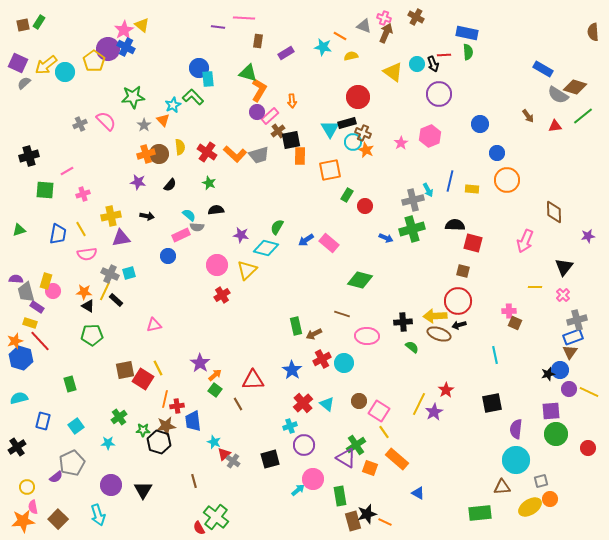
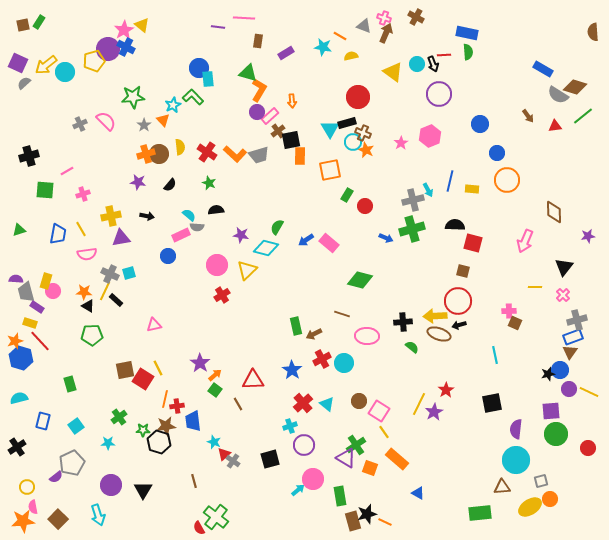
yellow pentagon at (94, 61): rotated 20 degrees clockwise
